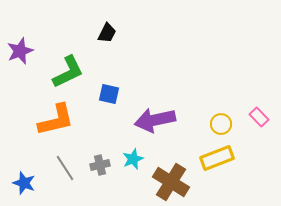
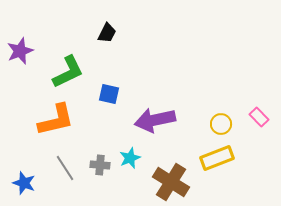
cyan star: moved 3 px left, 1 px up
gray cross: rotated 18 degrees clockwise
